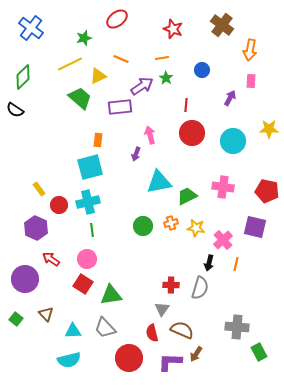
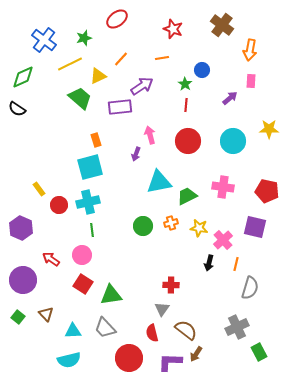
blue cross at (31, 28): moved 13 px right, 12 px down
orange line at (121, 59): rotated 70 degrees counterclockwise
green diamond at (23, 77): rotated 20 degrees clockwise
green star at (166, 78): moved 19 px right, 6 px down
purple arrow at (230, 98): rotated 21 degrees clockwise
black semicircle at (15, 110): moved 2 px right, 1 px up
red circle at (192, 133): moved 4 px left, 8 px down
orange rectangle at (98, 140): moved 2 px left; rotated 24 degrees counterclockwise
purple hexagon at (36, 228): moved 15 px left
yellow star at (196, 228): moved 3 px right
pink circle at (87, 259): moved 5 px left, 4 px up
purple circle at (25, 279): moved 2 px left, 1 px down
gray semicircle at (200, 288): moved 50 px right
green square at (16, 319): moved 2 px right, 2 px up
gray cross at (237, 327): rotated 30 degrees counterclockwise
brown semicircle at (182, 330): moved 4 px right; rotated 15 degrees clockwise
